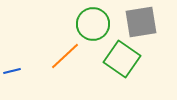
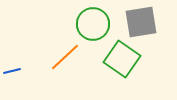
orange line: moved 1 px down
